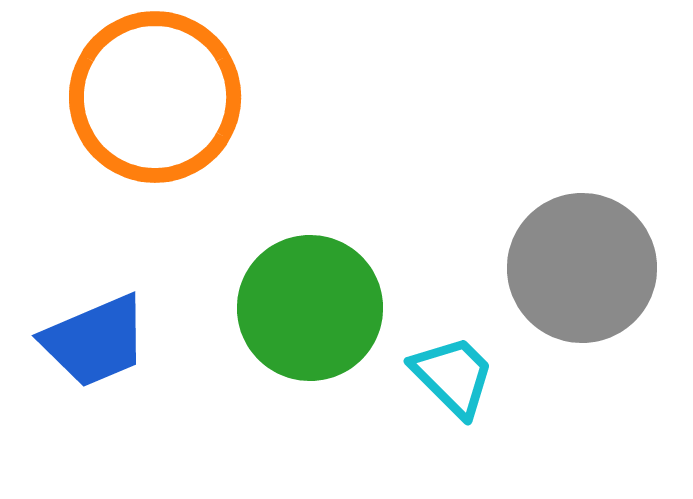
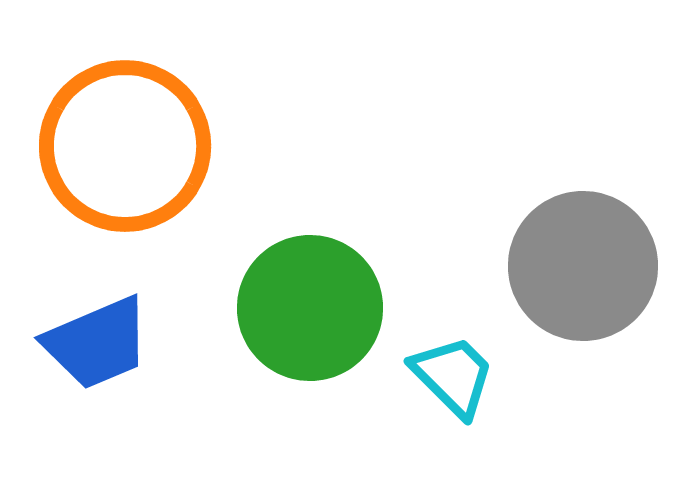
orange circle: moved 30 px left, 49 px down
gray circle: moved 1 px right, 2 px up
blue trapezoid: moved 2 px right, 2 px down
